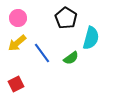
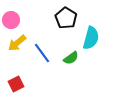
pink circle: moved 7 px left, 2 px down
